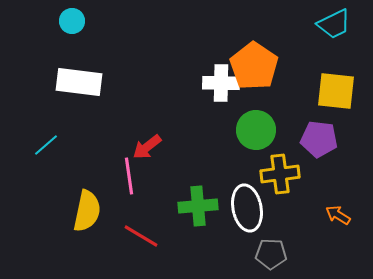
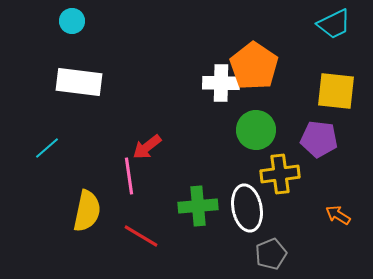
cyan line: moved 1 px right, 3 px down
gray pentagon: rotated 24 degrees counterclockwise
